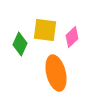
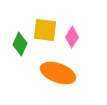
pink diamond: rotated 15 degrees counterclockwise
orange ellipse: moved 2 px right; rotated 56 degrees counterclockwise
